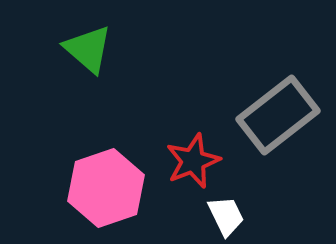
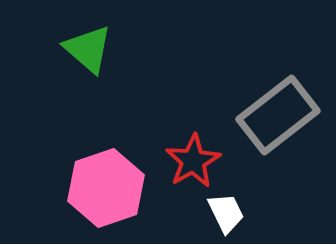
red star: rotated 8 degrees counterclockwise
white trapezoid: moved 3 px up
